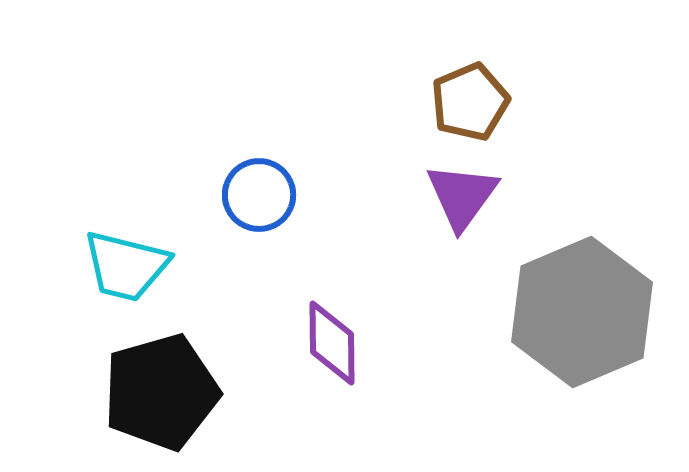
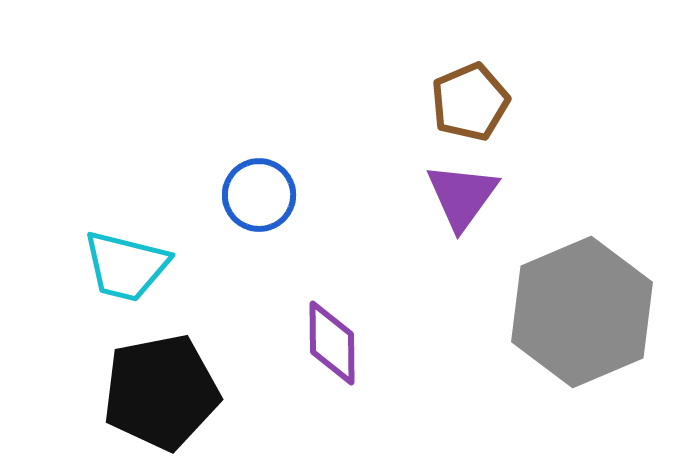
black pentagon: rotated 5 degrees clockwise
